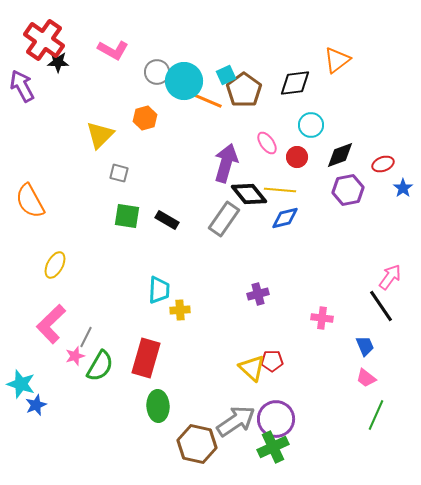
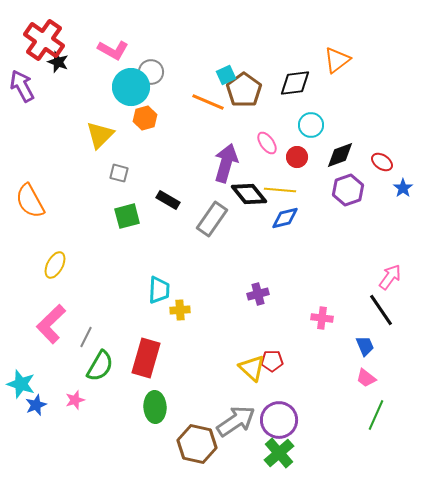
black star at (58, 62): rotated 20 degrees clockwise
gray circle at (157, 72): moved 6 px left
cyan circle at (184, 81): moved 53 px left, 6 px down
orange line at (206, 100): moved 2 px right, 2 px down
red ellipse at (383, 164): moved 1 px left, 2 px up; rotated 55 degrees clockwise
purple hexagon at (348, 190): rotated 8 degrees counterclockwise
green square at (127, 216): rotated 24 degrees counterclockwise
gray rectangle at (224, 219): moved 12 px left
black rectangle at (167, 220): moved 1 px right, 20 px up
black line at (381, 306): moved 4 px down
pink star at (75, 356): moved 44 px down
green ellipse at (158, 406): moved 3 px left, 1 px down
purple circle at (276, 419): moved 3 px right, 1 px down
green cross at (273, 447): moved 6 px right, 6 px down; rotated 16 degrees counterclockwise
